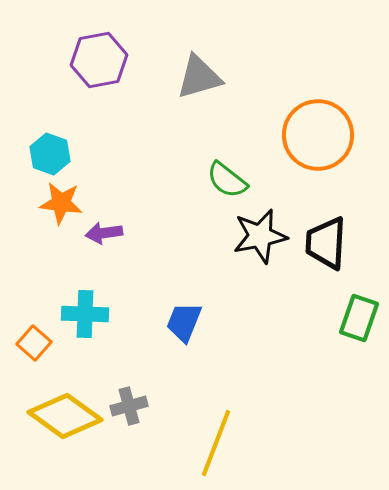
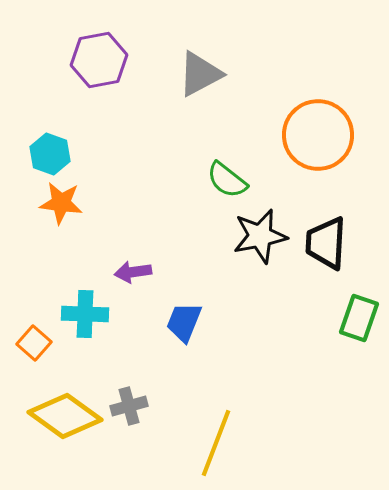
gray triangle: moved 1 px right, 3 px up; rotated 12 degrees counterclockwise
purple arrow: moved 29 px right, 39 px down
